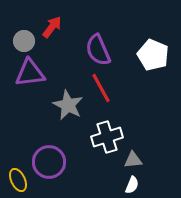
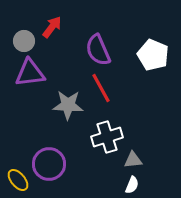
gray star: rotated 24 degrees counterclockwise
purple circle: moved 2 px down
yellow ellipse: rotated 15 degrees counterclockwise
